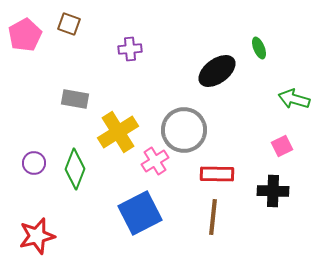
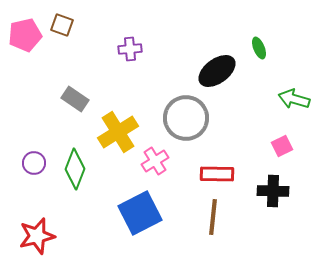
brown square: moved 7 px left, 1 px down
pink pentagon: rotated 16 degrees clockwise
gray rectangle: rotated 24 degrees clockwise
gray circle: moved 2 px right, 12 px up
